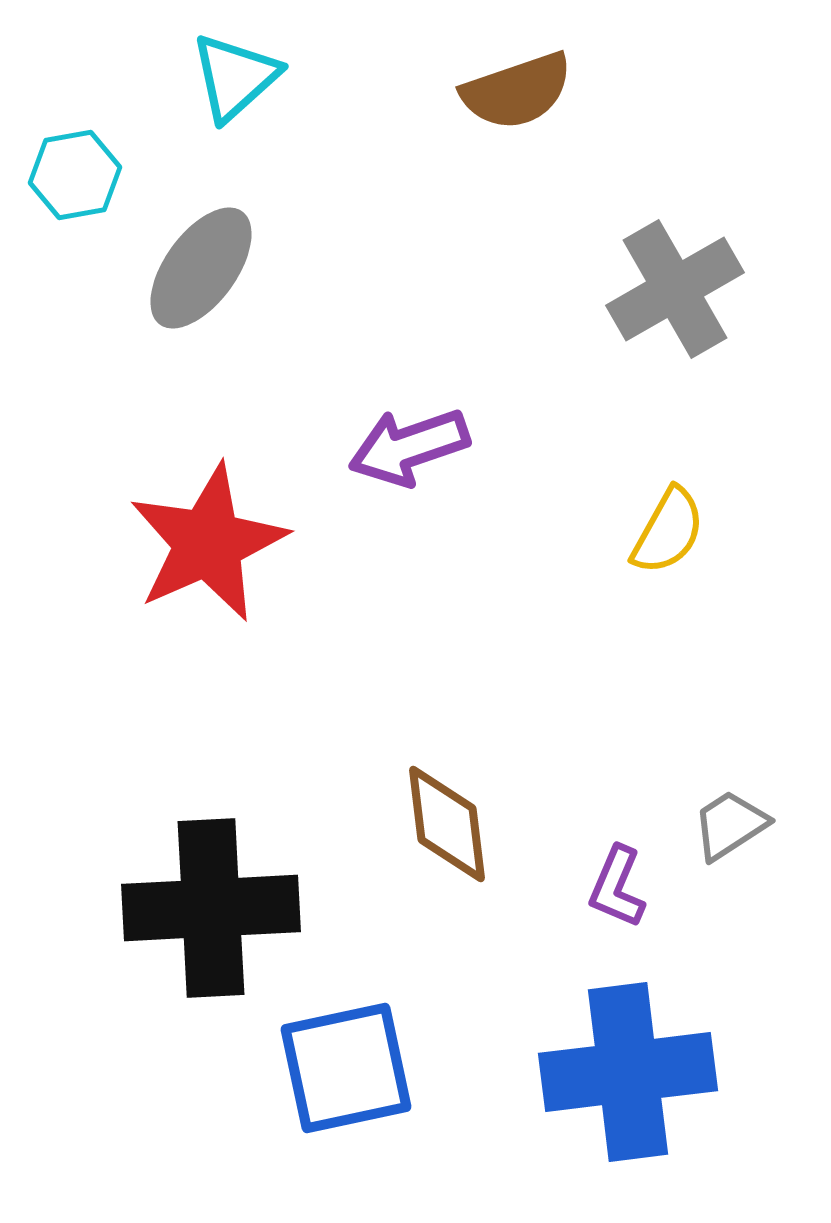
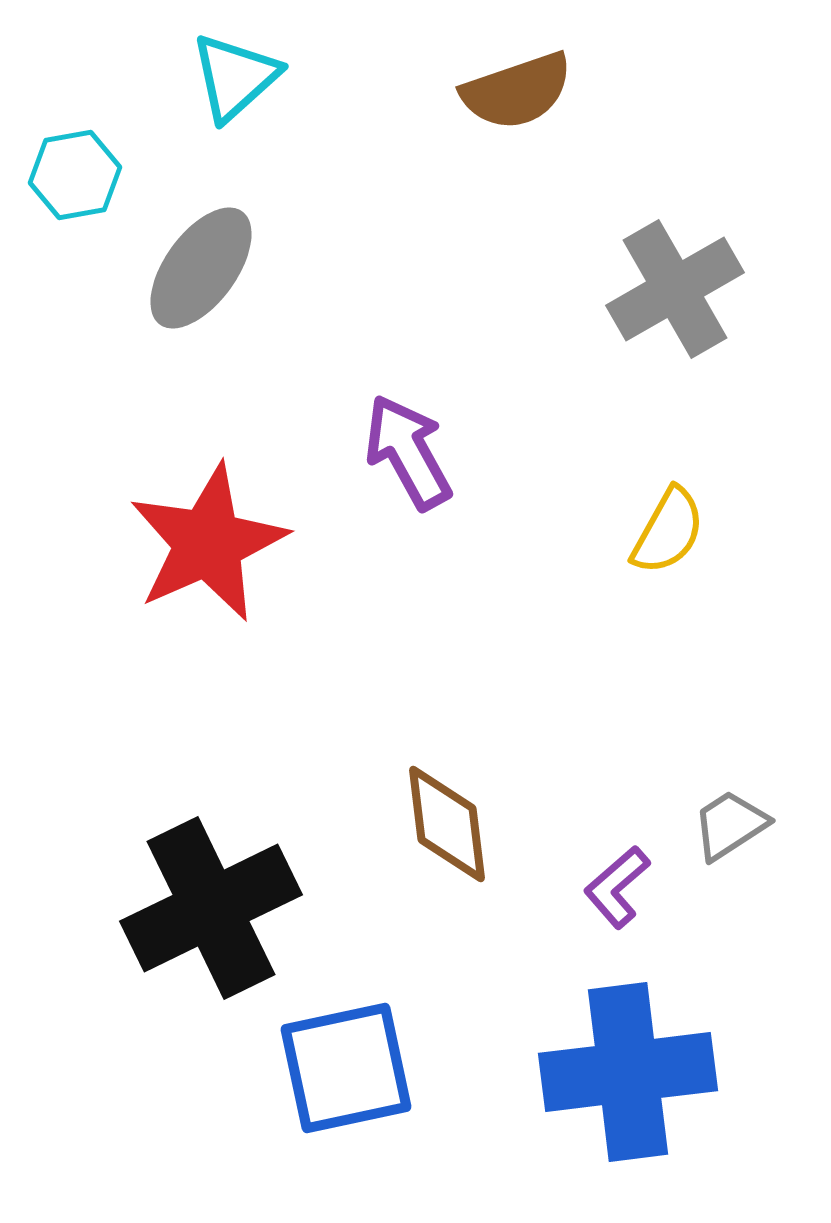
purple arrow: moved 1 px left, 5 px down; rotated 80 degrees clockwise
purple L-shape: rotated 26 degrees clockwise
black cross: rotated 23 degrees counterclockwise
